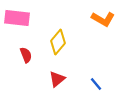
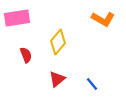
pink rectangle: rotated 15 degrees counterclockwise
blue line: moved 4 px left
